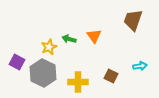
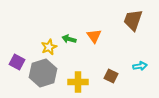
gray hexagon: rotated 16 degrees clockwise
